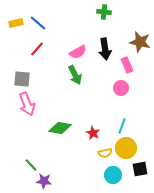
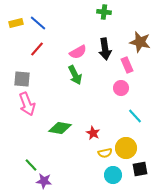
cyan line: moved 13 px right, 10 px up; rotated 63 degrees counterclockwise
